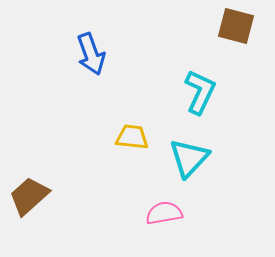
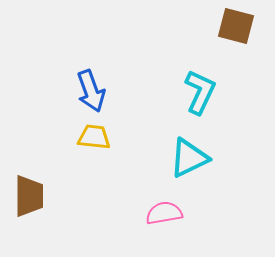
blue arrow: moved 37 px down
yellow trapezoid: moved 38 px left
cyan triangle: rotated 21 degrees clockwise
brown trapezoid: rotated 132 degrees clockwise
